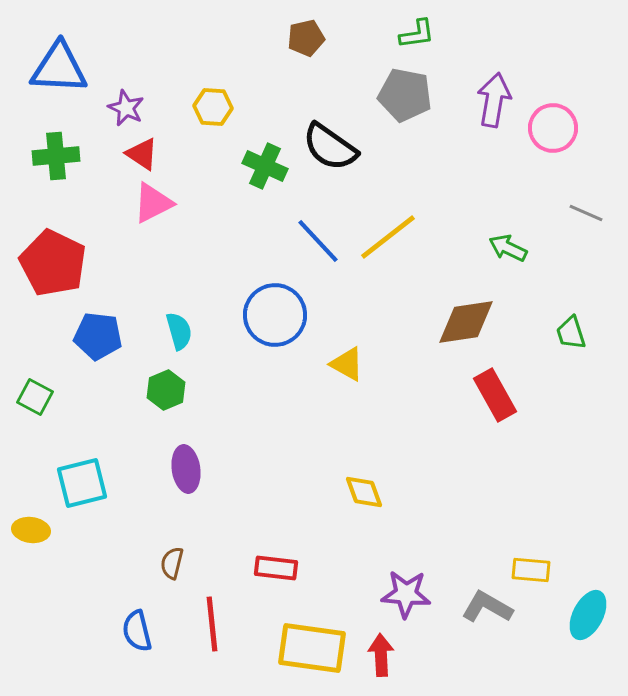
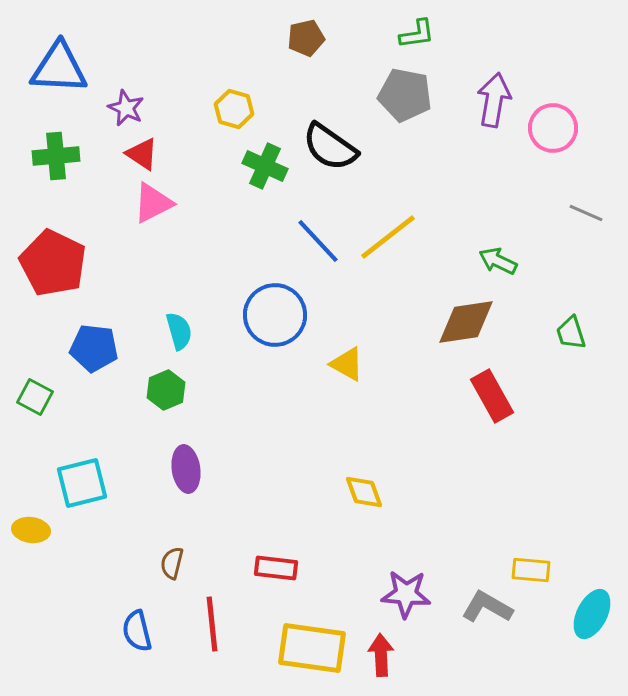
yellow hexagon at (213, 107): moved 21 px right, 2 px down; rotated 12 degrees clockwise
green arrow at (508, 248): moved 10 px left, 13 px down
blue pentagon at (98, 336): moved 4 px left, 12 px down
red rectangle at (495, 395): moved 3 px left, 1 px down
cyan ellipse at (588, 615): moved 4 px right, 1 px up
